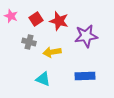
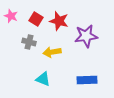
red square: rotated 24 degrees counterclockwise
blue rectangle: moved 2 px right, 4 px down
